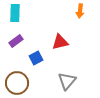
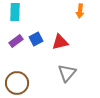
cyan rectangle: moved 1 px up
blue square: moved 19 px up
gray triangle: moved 8 px up
